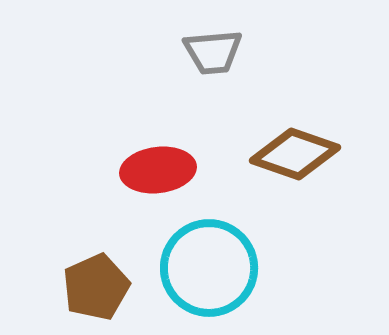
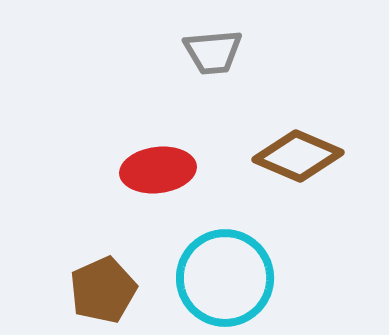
brown diamond: moved 3 px right, 2 px down; rotated 4 degrees clockwise
cyan circle: moved 16 px right, 10 px down
brown pentagon: moved 7 px right, 3 px down
